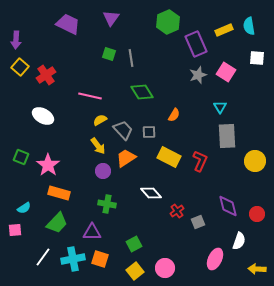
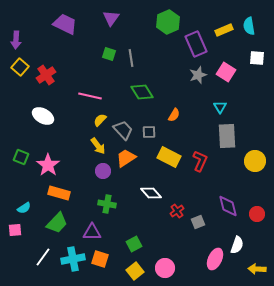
purple trapezoid at (68, 24): moved 3 px left
yellow semicircle at (100, 120): rotated 16 degrees counterclockwise
white semicircle at (239, 241): moved 2 px left, 4 px down
